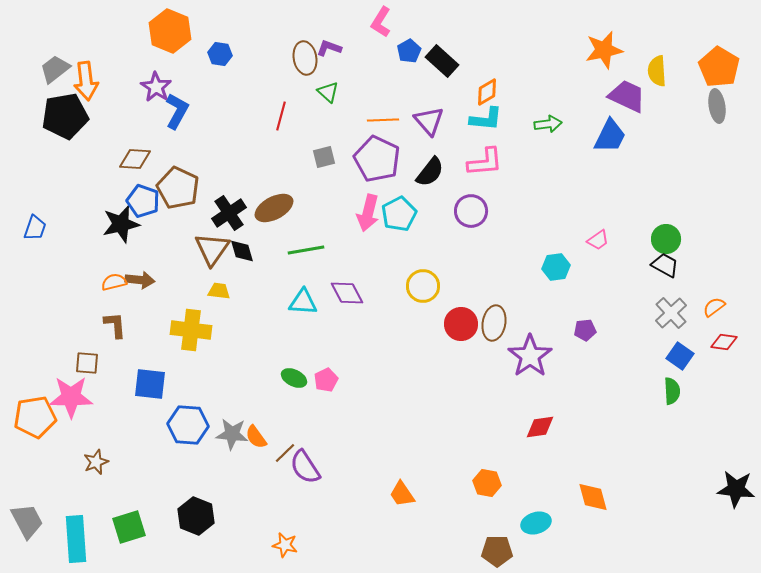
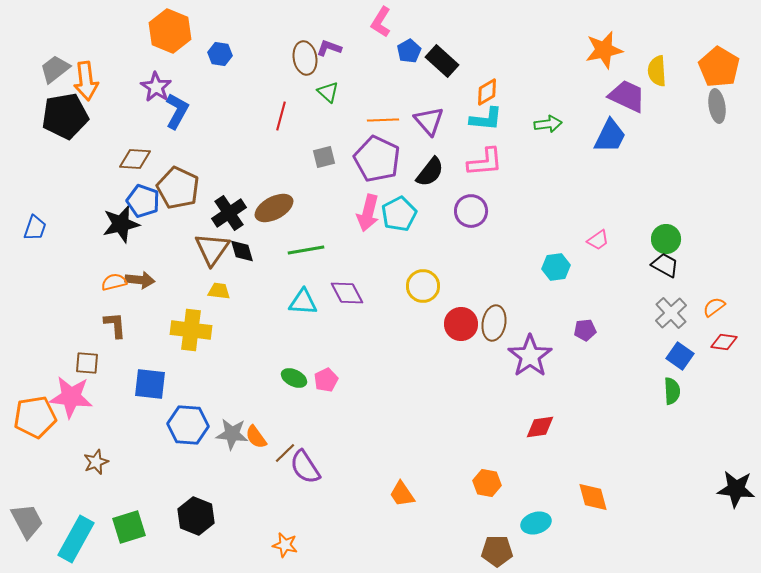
pink star at (71, 397): rotated 6 degrees clockwise
cyan rectangle at (76, 539): rotated 33 degrees clockwise
